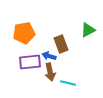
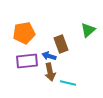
green triangle: rotated 14 degrees counterclockwise
purple rectangle: moved 3 px left, 1 px up
